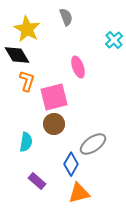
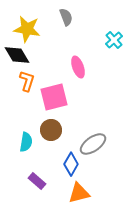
yellow star: rotated 20 degrees counterclockwise
brown circle: moved 3 px left, 6 px down
